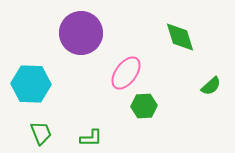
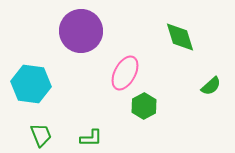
purple circle: moved 2 px up
pink ellipse: moved 1 px left; rotated 8 degrees counterclockwise
cyan hexagon: rotated 6 degrees clockwise
green hexagon: rotated 25 degrees counterclockwise
green trapezoid: moved 2 px down
